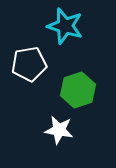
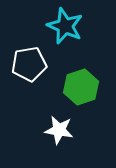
cyan star: rotated 6 degrees clockwise
green hexagon: moved 3 px right, 3 px up
